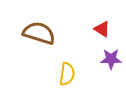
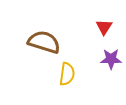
red triangle: moved 2 px right, 2 px up; rotated 30 degrees clockwise
brown semicircle: moved 5 px right, 9 px down
